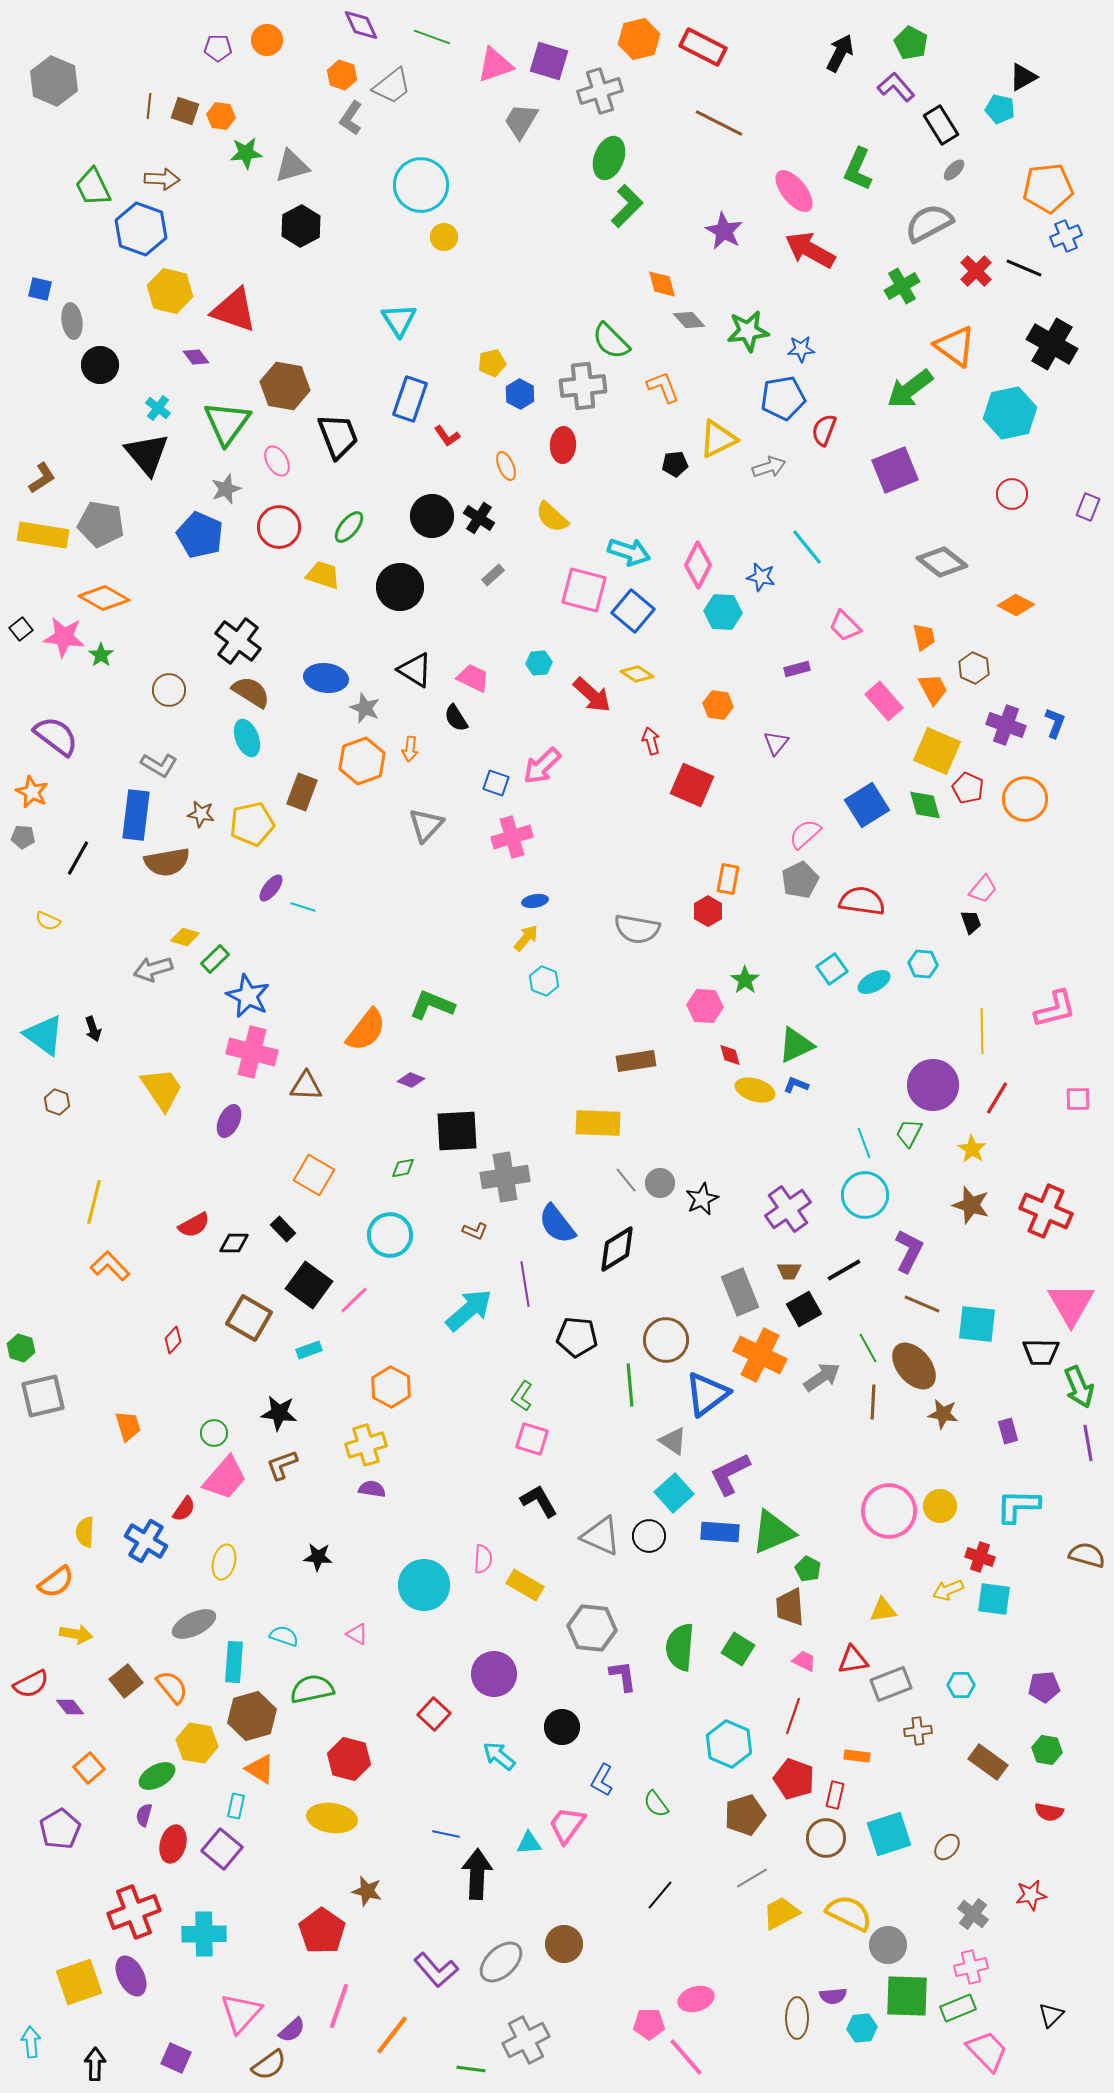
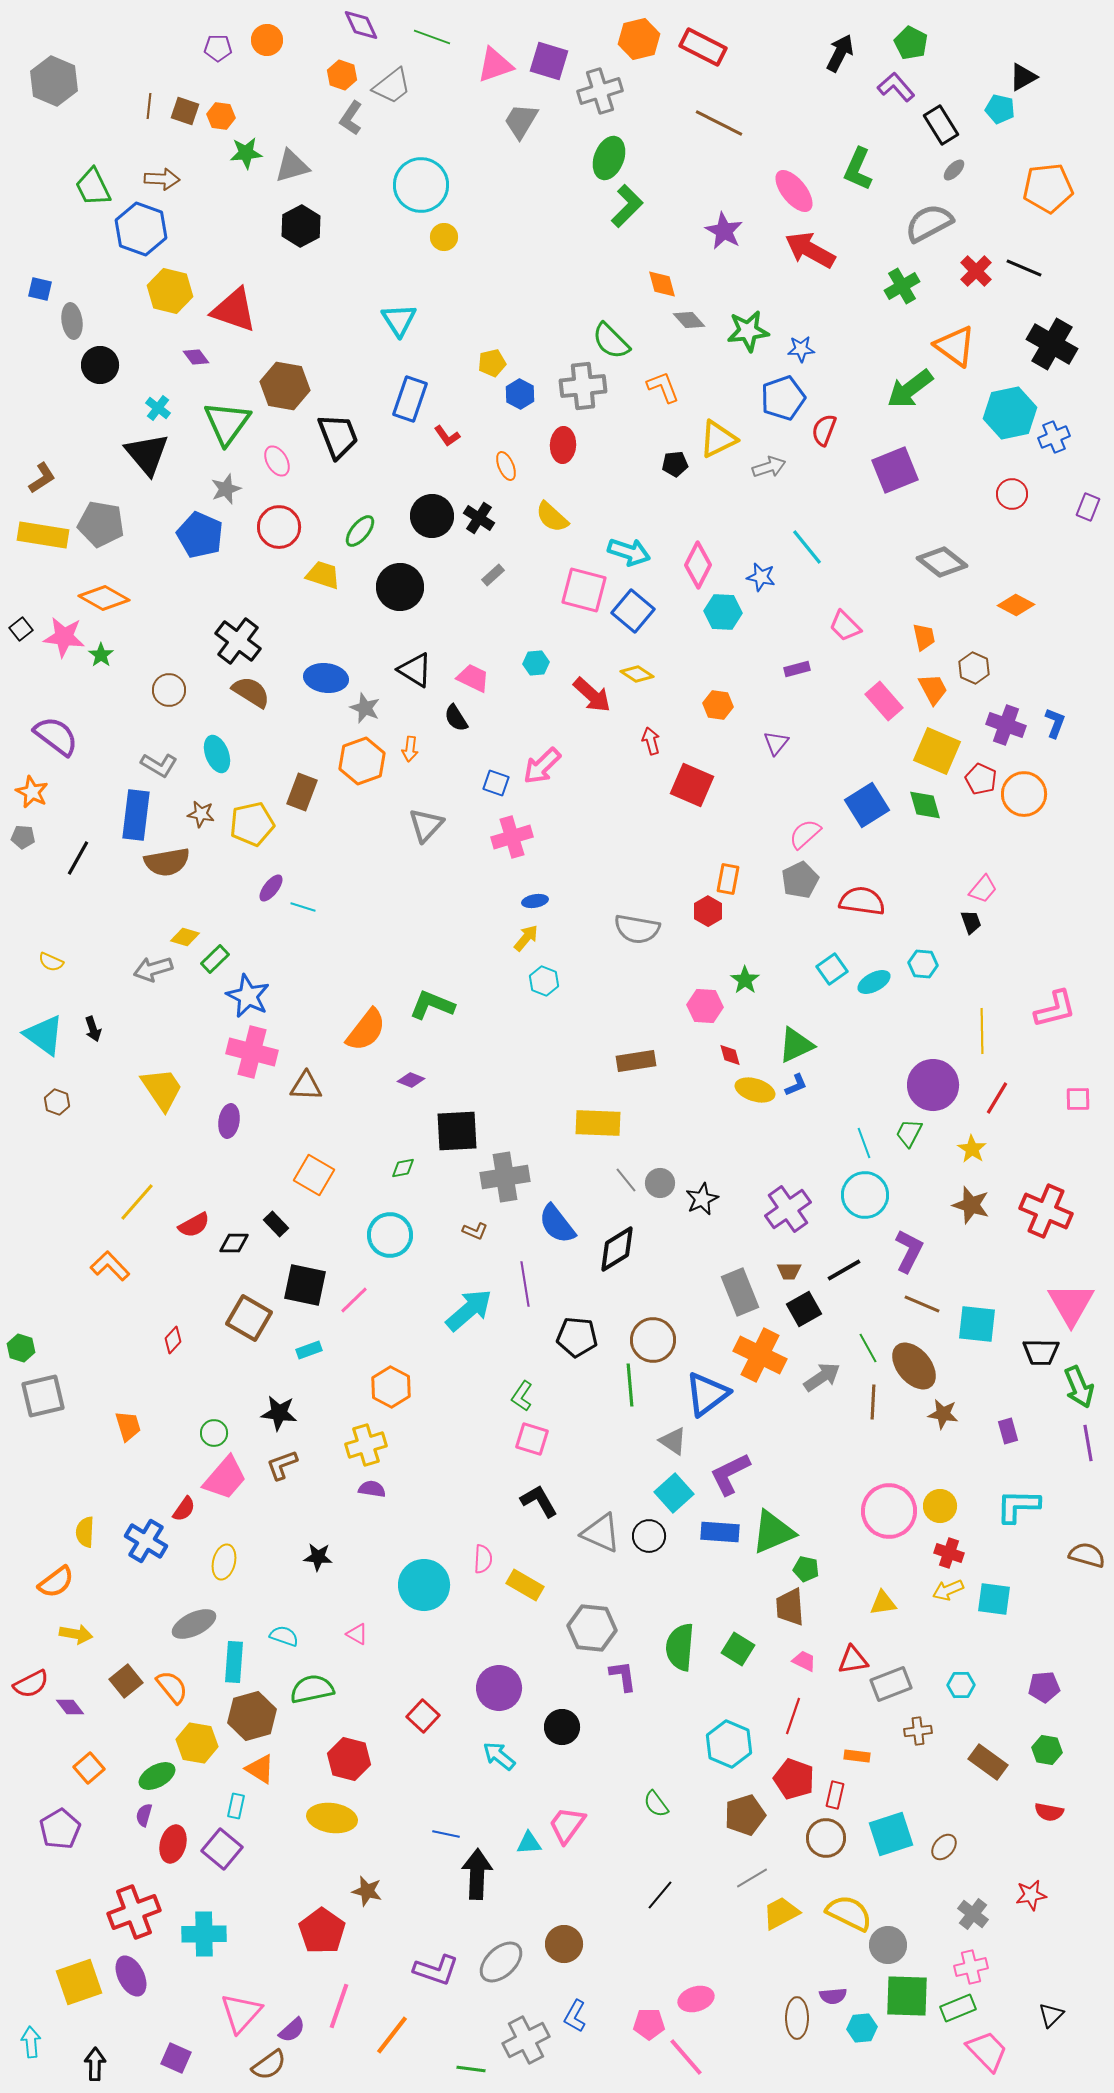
blue cross at (1066, 236): moved 12 px left, 201 px down
blue pentagon at (783, 398): rotated 9 degrees counterclockwise
green ellipse at (349, 527): moved 11 px right, 4 px down
cyan hexagon at (539, 663): moved 3 px left
cyan ellipse at (247, 738): moved 30 px left, 16 px down
red pentagon at (968, 788): moved 13 px right, 9 px up
orange circle at (1025, 799): moved 1 px left, 5 px up
yellow semicircle at (48, 921): moved 3 px right, 41 px down
blue L-shape at (796, 1085): rotated 135 degrees clockwise
purple ellipse at (229, 1121): rotated 16 degrees counterclockwise
yellow line at (94, 1202): moved 43 px right; rotated 27 degrees clockwise
black rectangle at (283, 1229): moved 7 px left, 5 px up
black square at (309, 1285): moved 4 px left; rotated 24 degrees counterclockwise
brown circle at (666, 1340): moved 13 px left
gray triangle at (601, 1536): moved 3 px up
red cross at (980, 1557): moved 31 px left, 4 px up
green pentagon at (808, 1569): moved 2 px left; rotated 15 degrees counterclockwise
yellow triangle at (883, 1610): moved 7 px up
purple circle at (494, 1674): moved 5 px right, 14 px down
red square at (434, 1714): moved 11 px left, 2 px down
blue L-shape at (602, 1780): moved 27 px left, 236 px down
cyan square at (889, 1834): moved 2 px right
brown ellipse at (947, 1847): moved 3 px left
purple L-shape at (436, 1970): rotated 30 degrees counterclockwise
